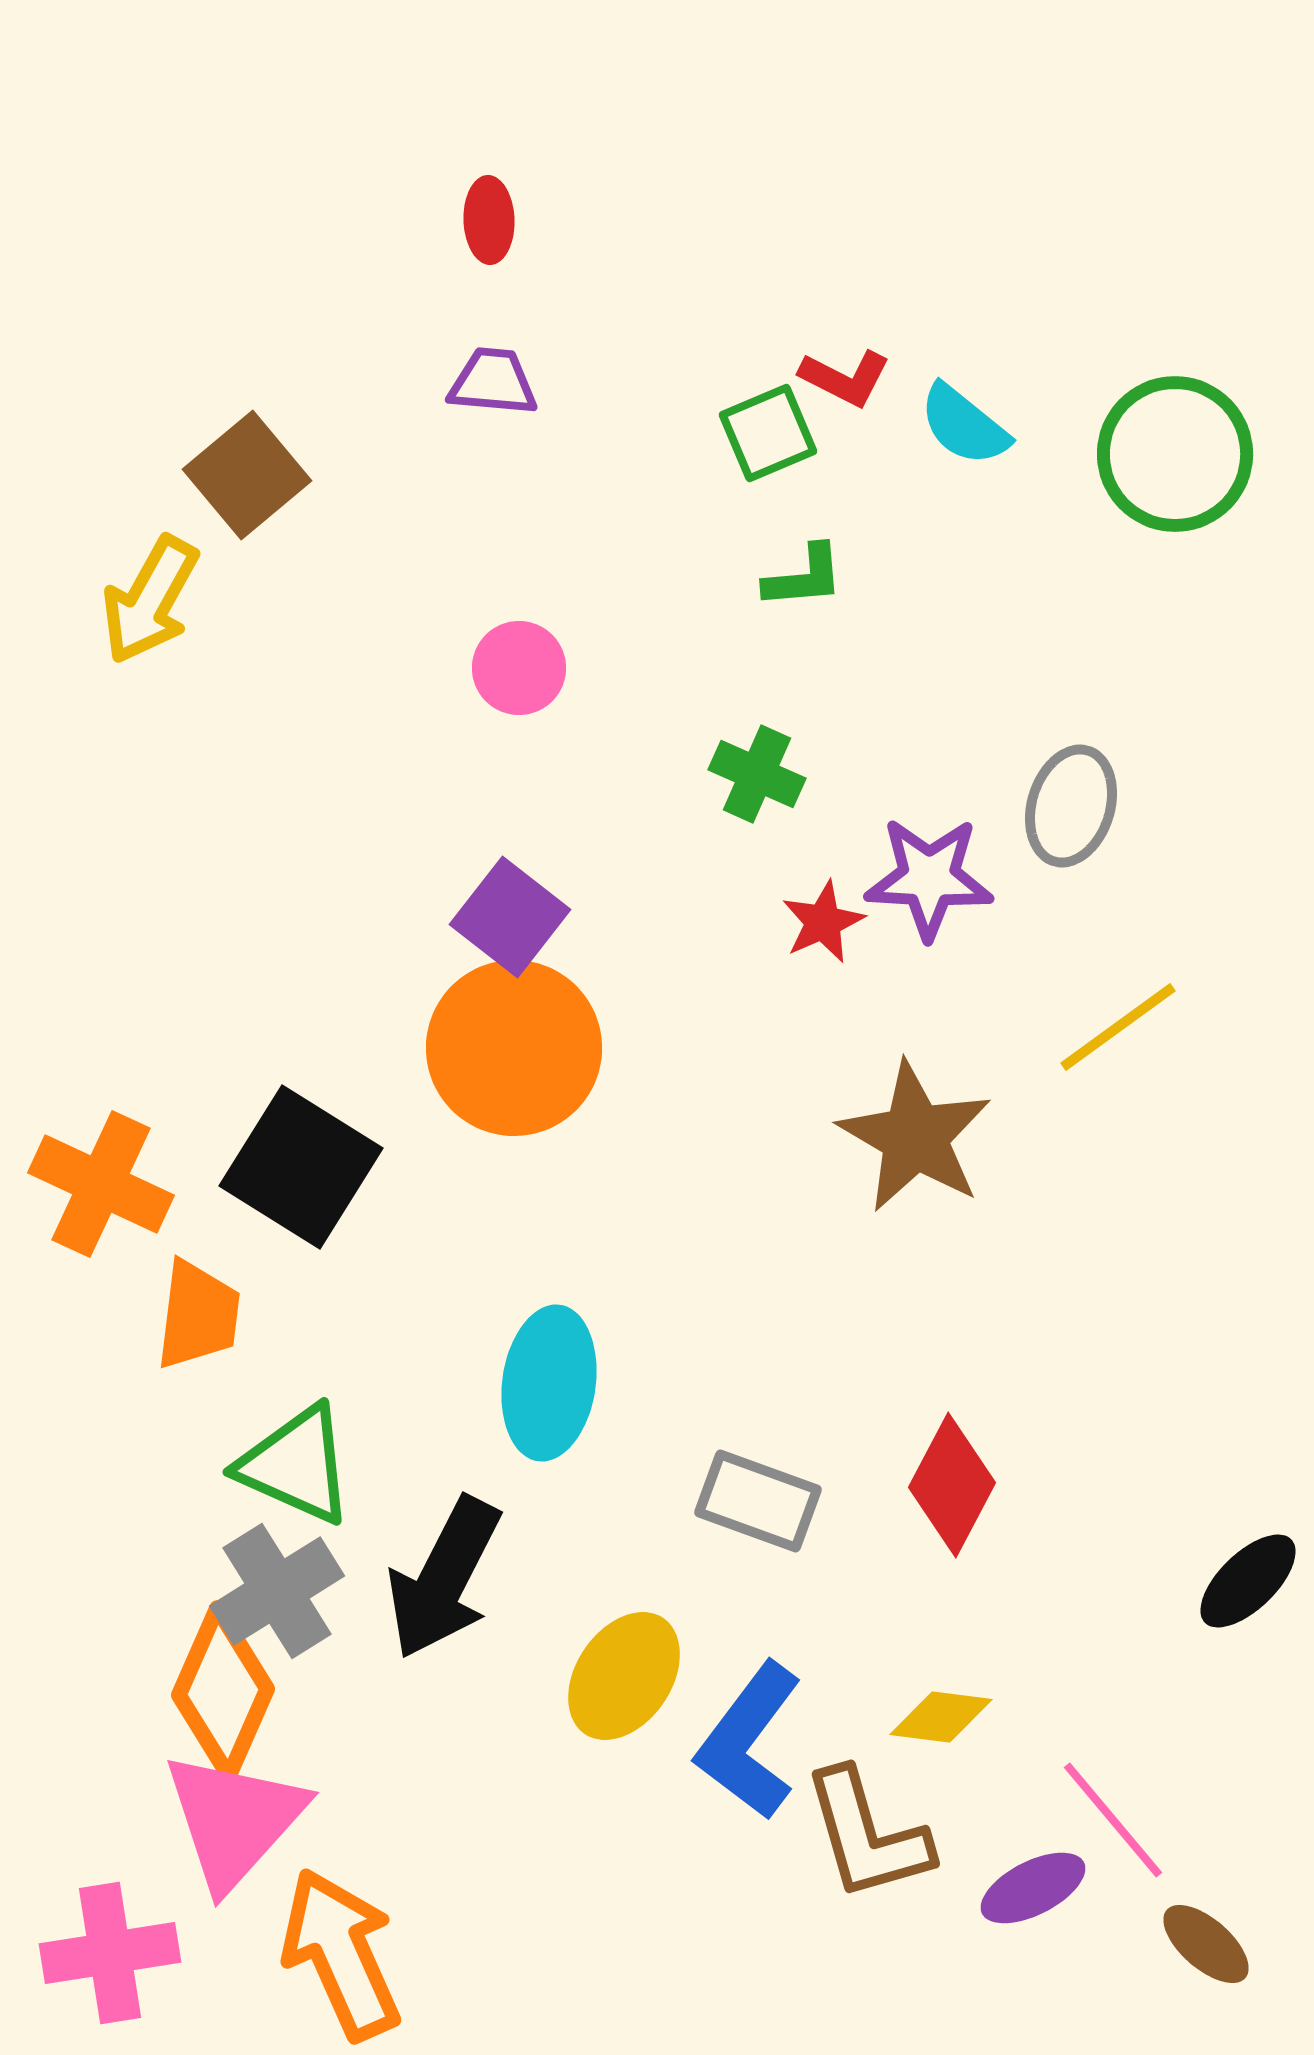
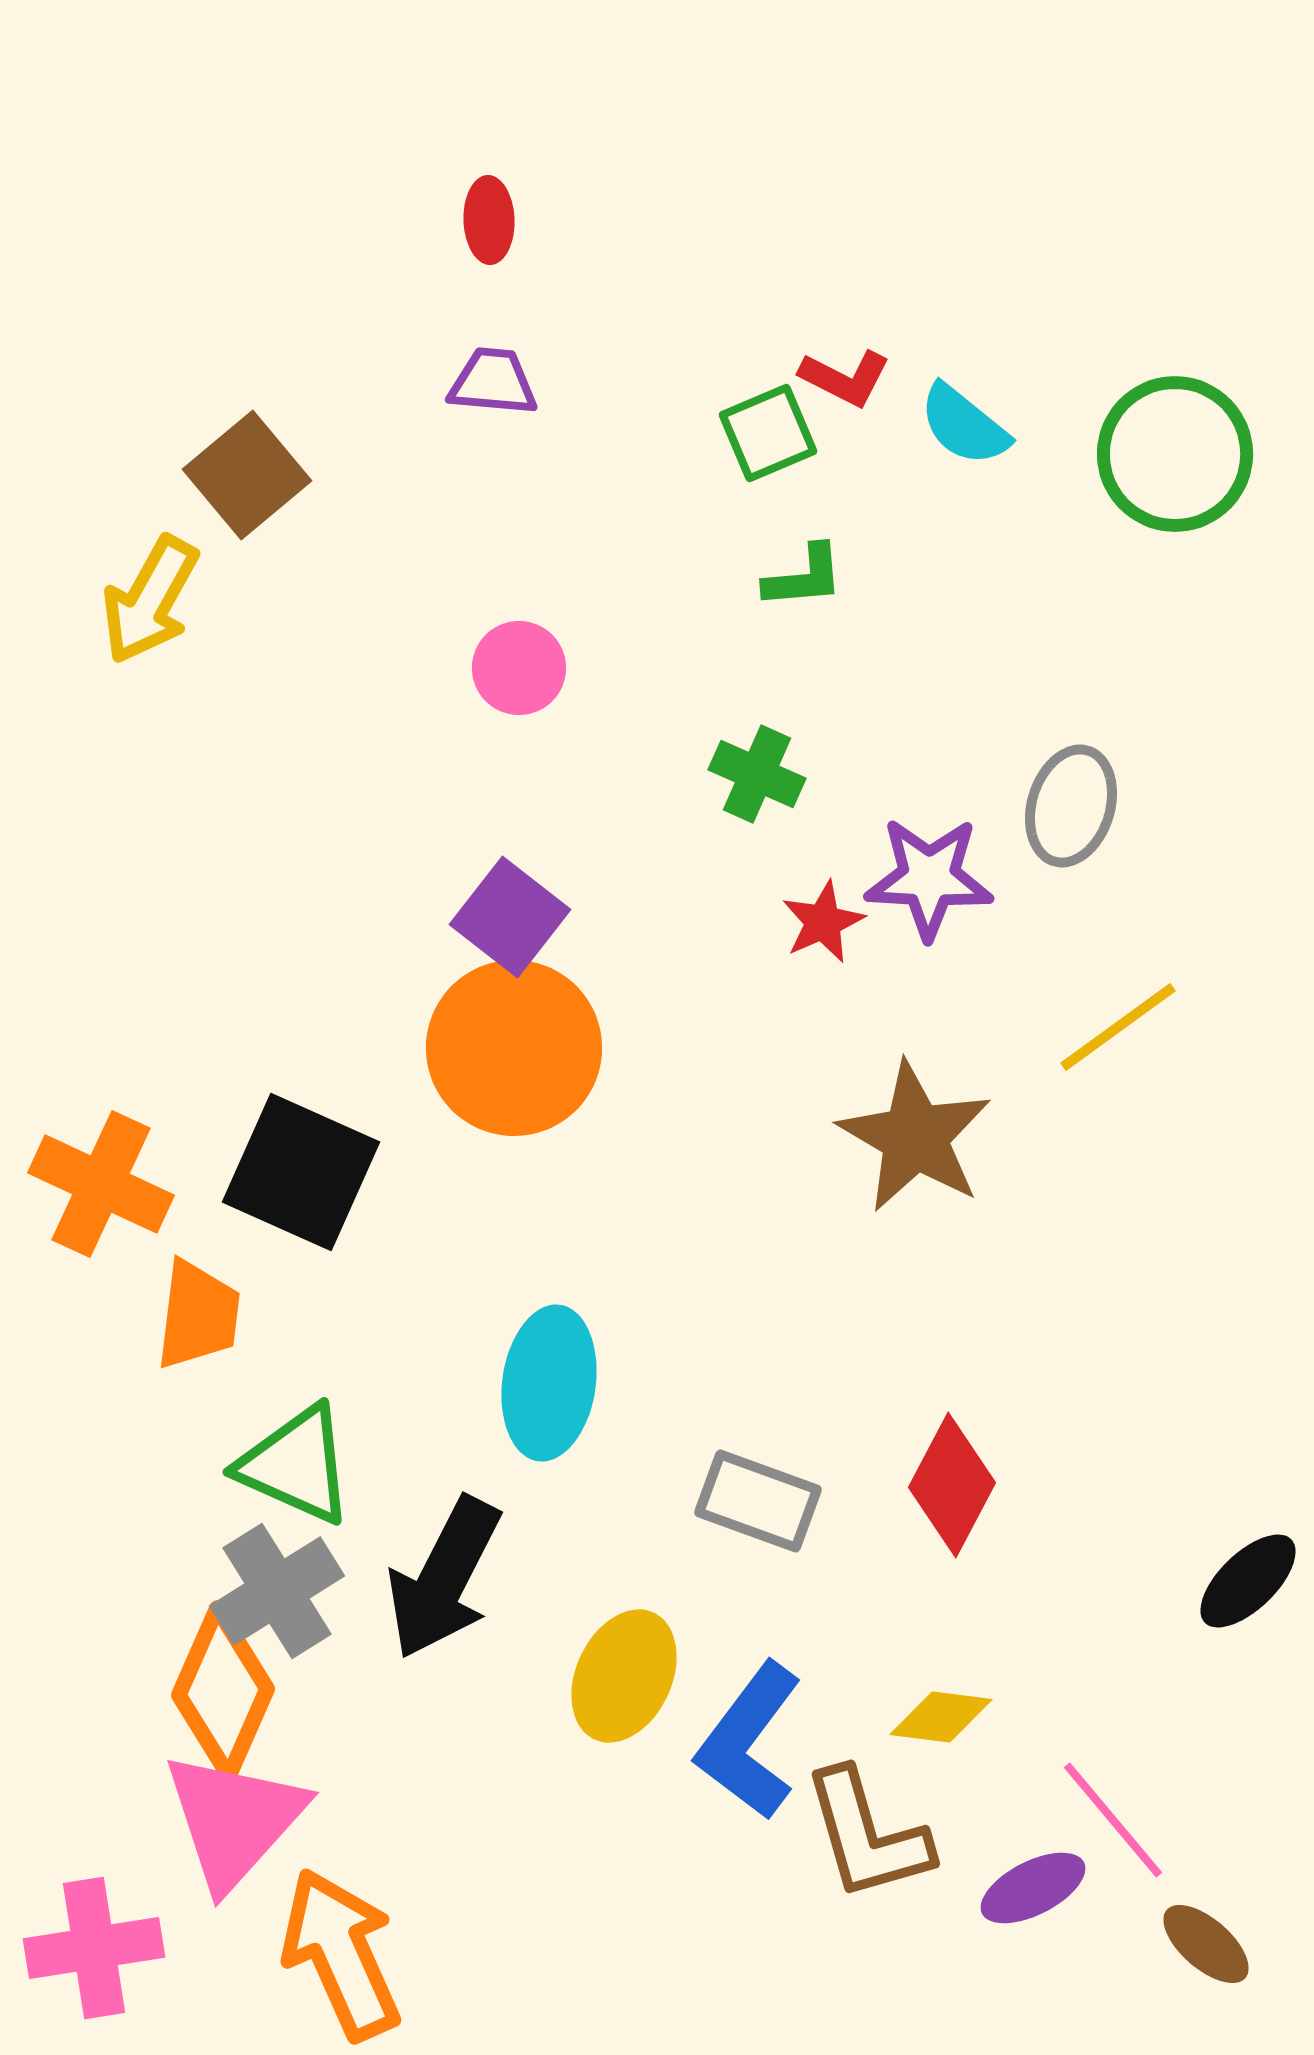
black square: moved 5 px down; rotated 8 degrees counterclockwise
yellow ellipse: rotated 9 degrees counterclockwise
pink cross: moved 16 px left, 5 px up
